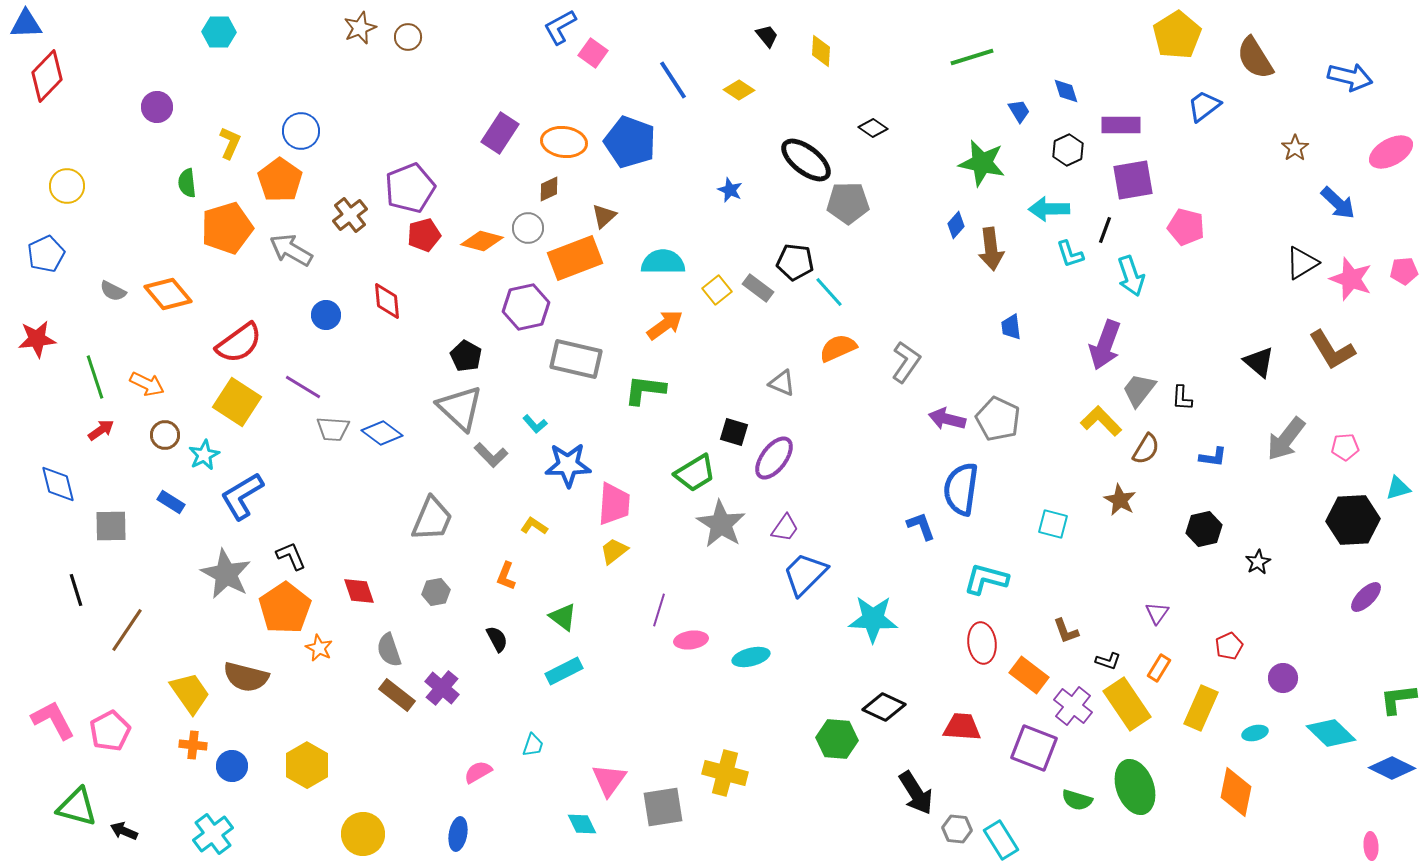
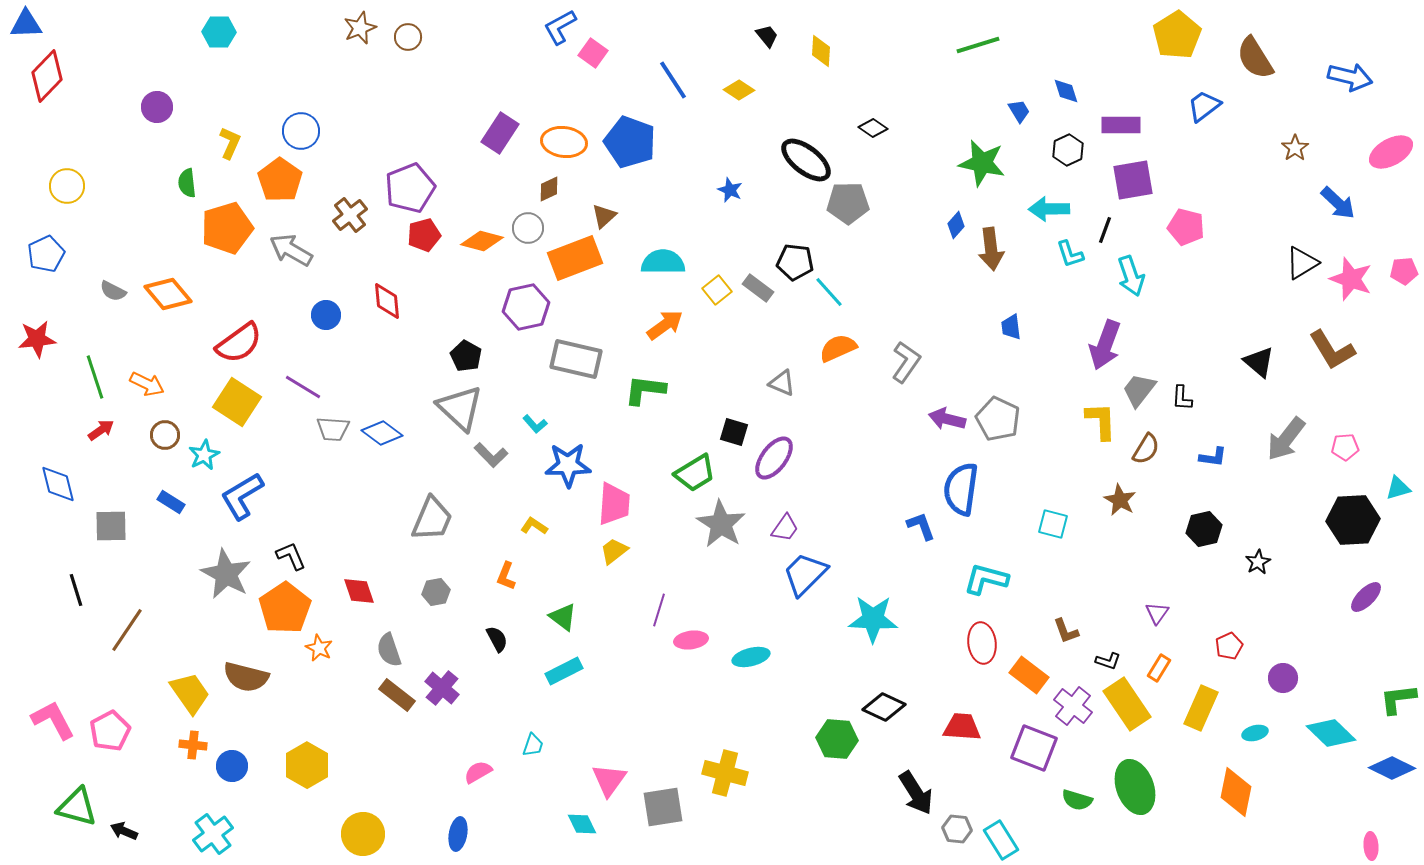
green line at (972, 57): moved 6 px right, 12 px up
yellow L-shape at (1101, 421): rotated 42 degrees clockwise
